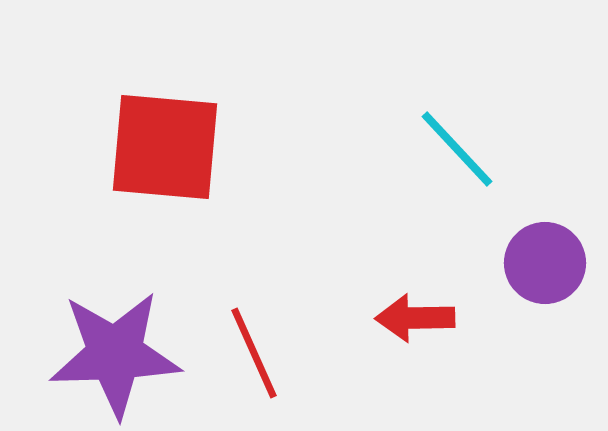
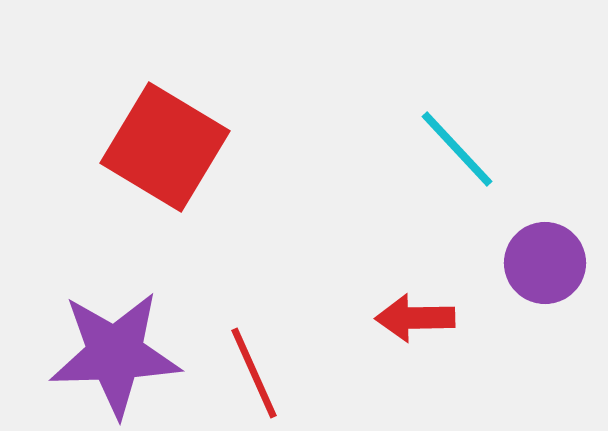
red square: rotated 26 degrees clockwise
red line: moved 20 px down
